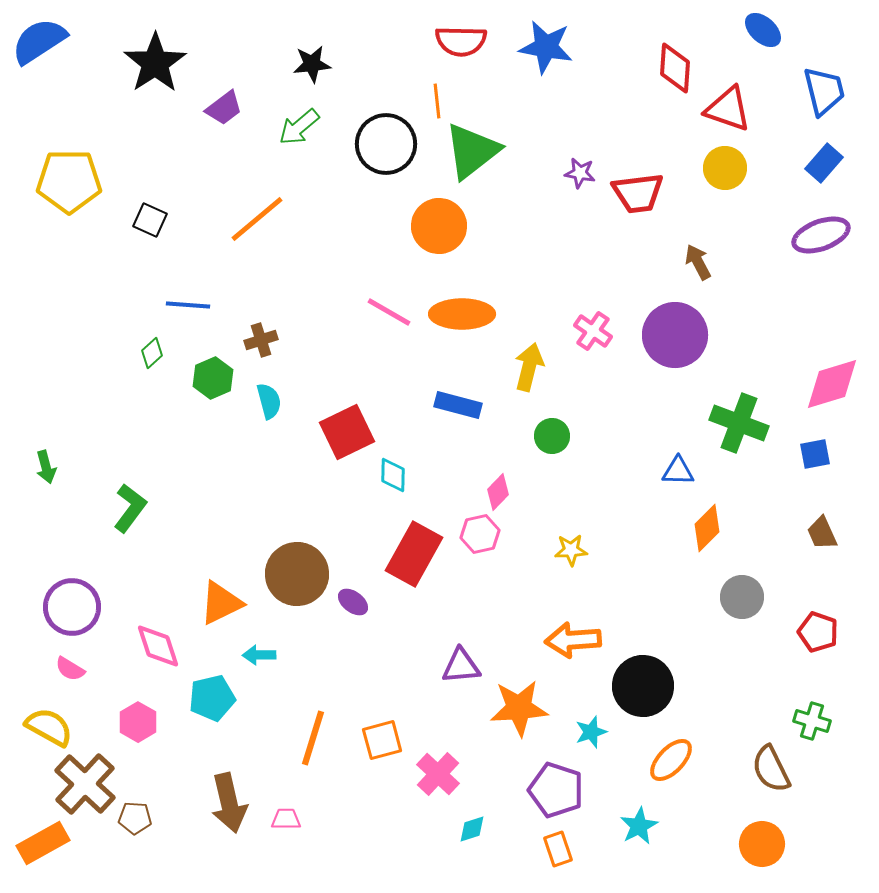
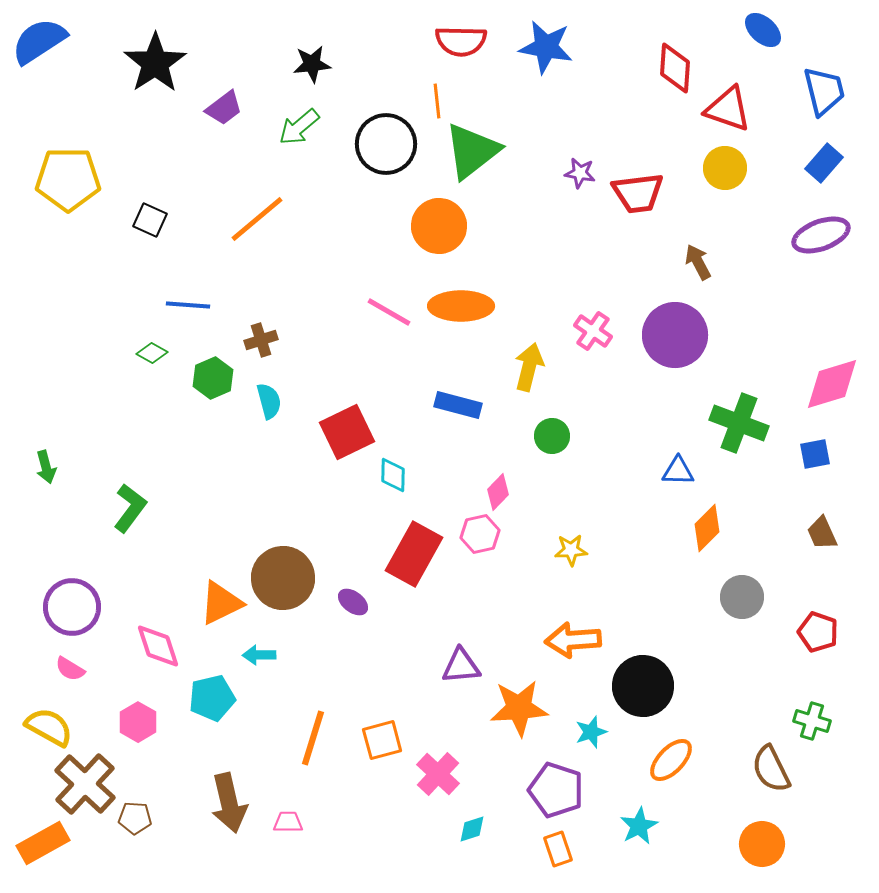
yellow pentagon at (69, 181): moved 1 px left, 2 px up
orange ellipse at (462, 314): moved 1 px left, 8 px up
green diamond at (152, 353): rotated 72 degrees clockwise
brown circle at (297, 574): moved 14 px left, 4 px down
pink trapezoid at (286, 819): moved 2 px right, 3 px down
